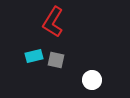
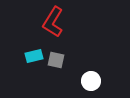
white circle: moved 1 px left, 1 px down
